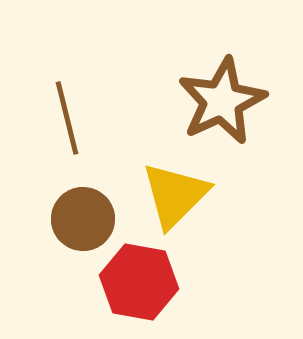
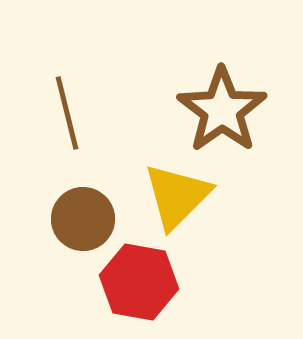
brown star: moved 9 px down; rotated 10 degrees counterclockwise
brown line: moved 5 px up
yellow triangle: moved 2 px right, 1 px down
